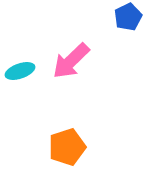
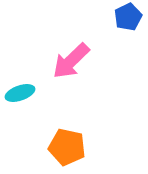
cyan ellipse: moved 22 px down
orange pentagon: rotated 30 degrees clockwise
